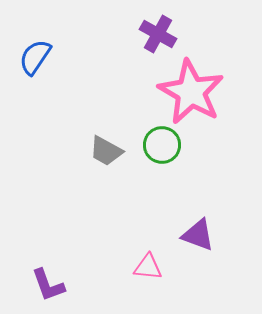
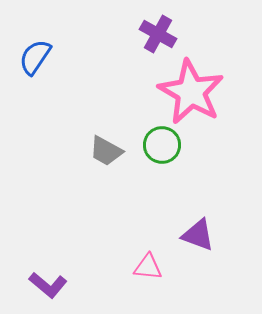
purple L-shape: rotated 30 degrees counterclockwise
